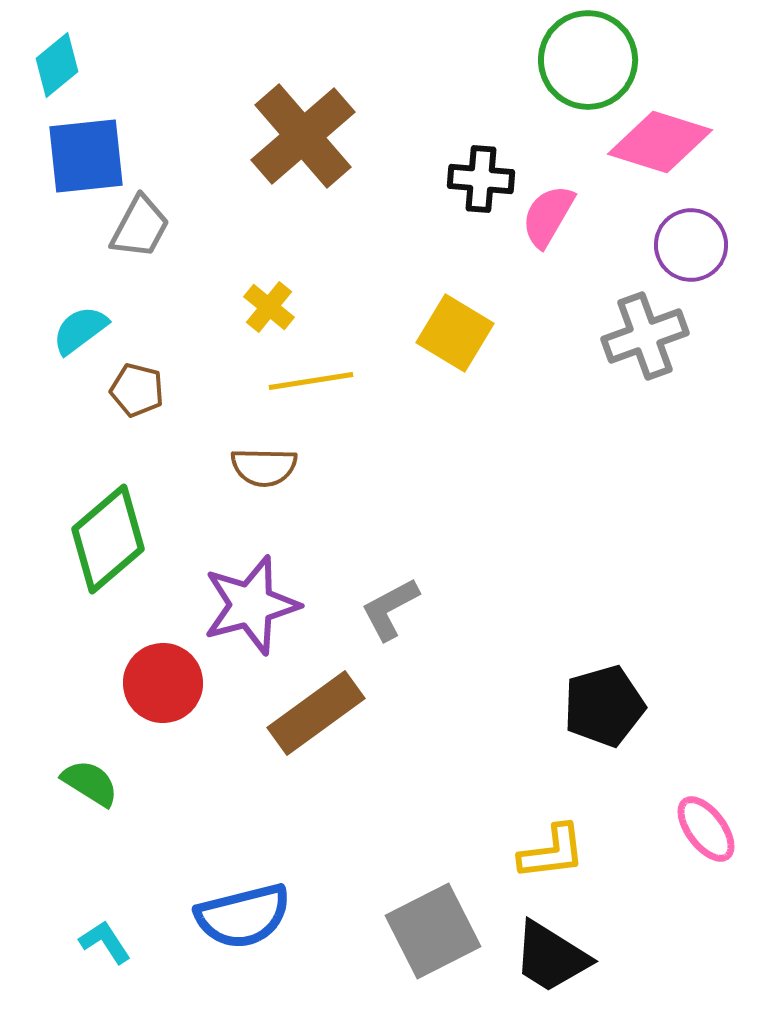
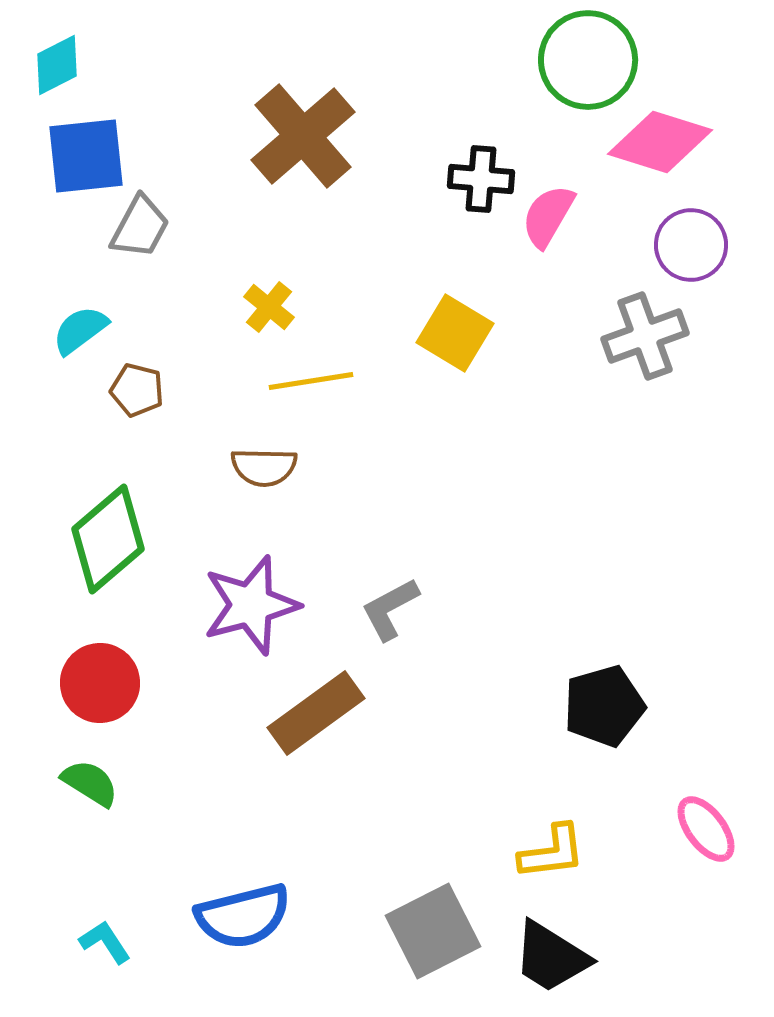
cyan diamond: rotated 12 degrees clockwise
red circle: moved 63 px left
